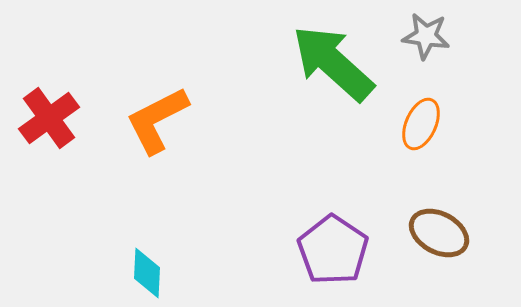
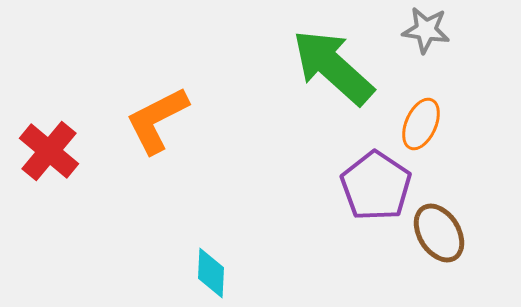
gray star: moved 6 px up
green arrow: moved 4 px down
red cross: moved 33 px down; rotated 14 degrees counterclockwise
brown ellipse: rotated 30 degrees clockwise
purple pentagon: moved 43 px right, 64 px up
cyan diamond: moved 64 px right
